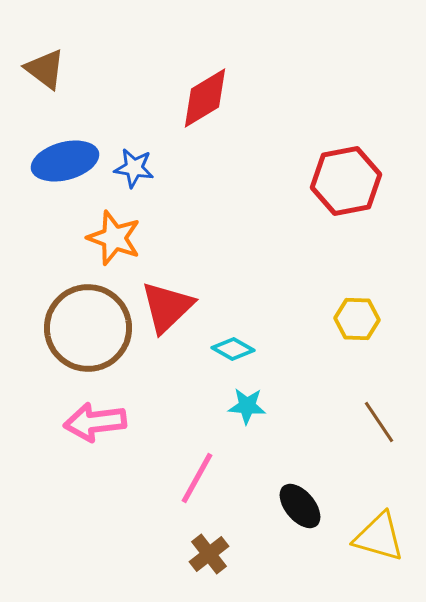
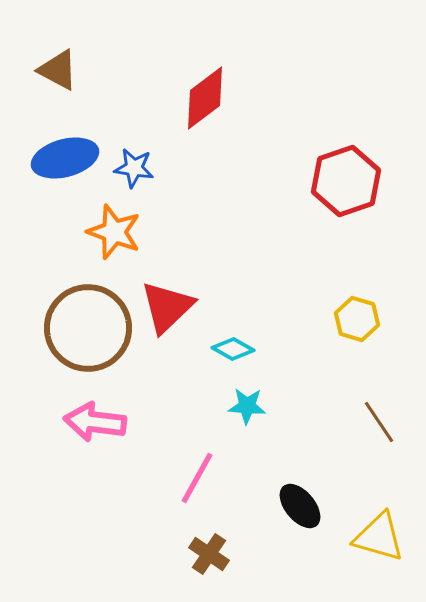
brown triangle: moved 13 px right, 1 px down; rotated 9 degrees counterclockwise
red diamond: rotated 6 degrees counterclockwise
blue ellipse: moved 3 px up
red hexagon: rotated 8 degrees counterclockwise
orange star: moved 6 px up
yellow hexagon: rotated 15 degrees clockwise
pink arrow: rotated 14 degrees clockwise
brown cross: rotated 18 degrees counterclockwise
